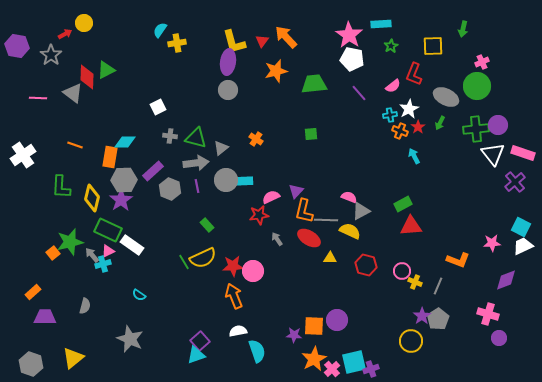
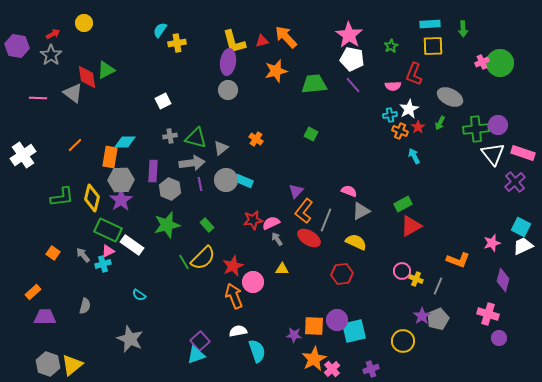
cyan rectangle at (381, 24): moved 49 px right
green arrow at (463, 29): rotated 14 degrees counterclockwise
red arrow at (65, 34): moved 12 px left
red triangle at (262, 41): rotated 40 degrees clockwise
red diamond at (87, 77): rotated 10 degrees counterclockwise
pink semicircle at (393, 86): rotated 35 degrees clockwise
green circle at (477, 86): moved 23 px right, 23 px up
purple line at (359, 93): moved 6 px left, 8 px up
gray ellipse at (446, 97): moved 4 px right
white square at (158, 107): moved 5 px right, 6 px up
green square at (311, 134): rotated 32 degrees clockwise
gray cross at (170, 136): rotated 16 degrees counterclockwise
orange line at (75, 145): rotated 63 degrees counterclockwise
gray arrow at (196, 163): moved 4 px left
purple rectangle at (153, 171): rotated 45 degrees counterclockwise
gray hexagon at (124, 180): moved 3 px left
cyan rectangle at (244, 181): rotated 24 degrees clockwise
purple line at (197, 186): moved 3 px right, 2 px up
green L-shape at (61, 187): moved 1 px right, 10 px down; rotated 100 degrees counterclockwise
pink semicircle at (271, 197): moved 26 px down
pink semicircle at (349, 197): moved 6 px up
orange L-shape at (304, 211): rotated 25 degrees clockwise
red star at (259, 215): moved 6 px left, 5 px down
gray line at (326, 220): rotated 70 degrees counterclockwise
red triangle at (411, 226): rotated 25 degrees counterclockwise
yellow semicircle at (350, 231): moved 6 px right, 11 px down
green star at (70, 242): moved 97 px right, 17 px up
pink star at (492, 243): rotated 12 degrees counterclockwise
orange square at (53, 253): rotated 16 degrees counterclockwise
gray arrow at (92, 255): moved 9 px left
yellow semicircle at (203, 258): rotated 20 degrees counterclockwise
yellow triangle at (330, 258): moved 48 px left, 11 px down
red hexagon at (366, 265): moved 24 px left, 9 px down; rotated 20 degrees counterclockwise
red star at (233, 266): rotated 20 degrees counterclockwise
pink circle at (253, 271): moved 11 px down
purple diamond at (506, 280): moved 3 px left; rotated 55 degrees counterclockwise
yellow cross at (415, 282): moved 1 px right, 3 px up
gray pentagon at (438, 319): rotated 10 degrees clockwise
yellow circle at (411, 341): moved 8 px left
yellow triangle at (73, 358): moved 1 px left, 7 px down
cyan square at (354, 362): moved 31 px up
gray hexagon at (31, 364): moved 17 px right
